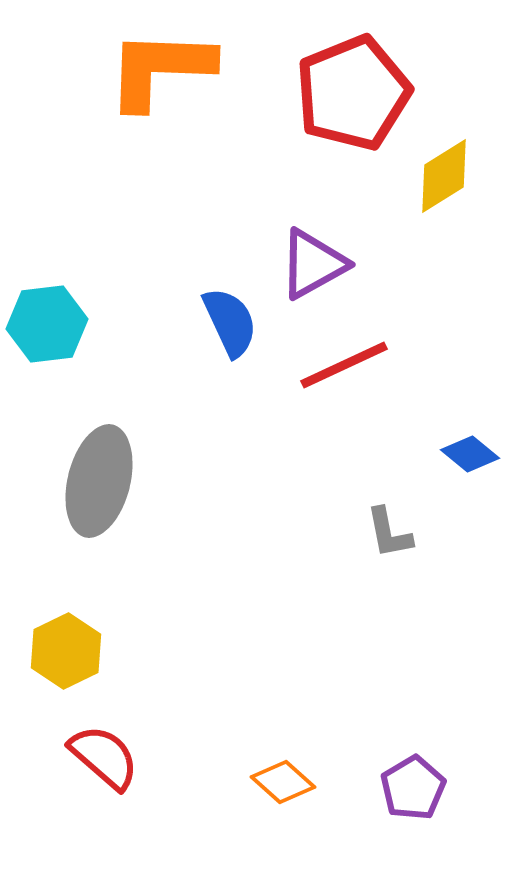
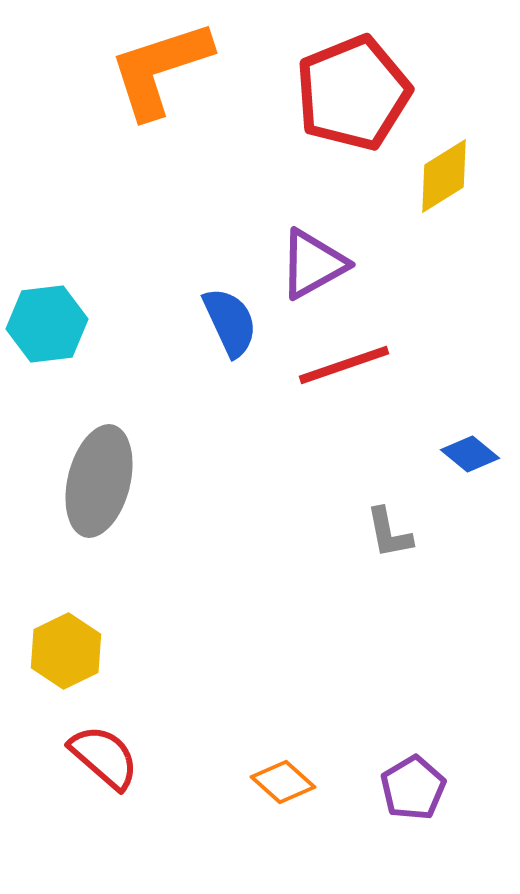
orange L-shape: rotated 20 degrees counterclockwise
red line: rotated 6 degrees clockwise
